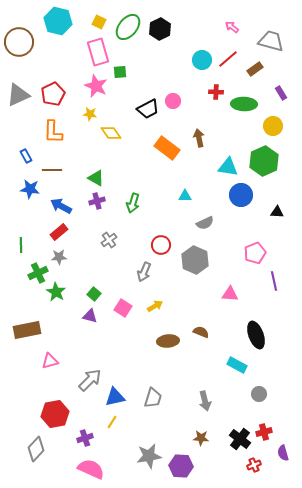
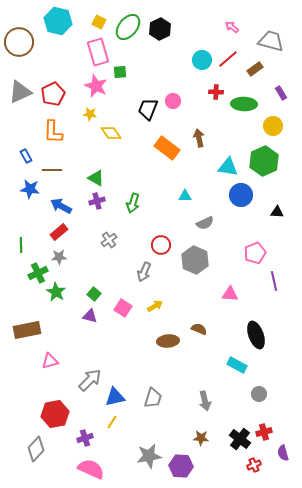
gray triangle at (18, 95): moved 2 px right, 3 px up
black trapezoid at (148, 109): rotated 140 degrees clockwise
brown semicircle at (201, 332): moved 2 px left, 3 px up
